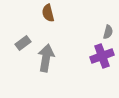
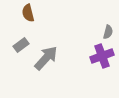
brown semicircle: moved 20 px left
gray rectangle: moved 2 px left, 2 px down
gray arrow: rotated 32 degrees clockwise
